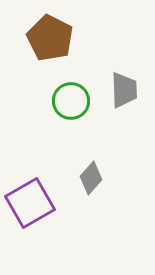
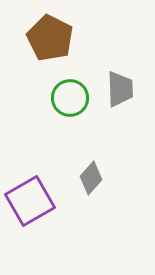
gray trapezoid: moved 4 px left, 1 px up
green circle: moved 1 px left, 3 px up
purple square: moved 2 px up
